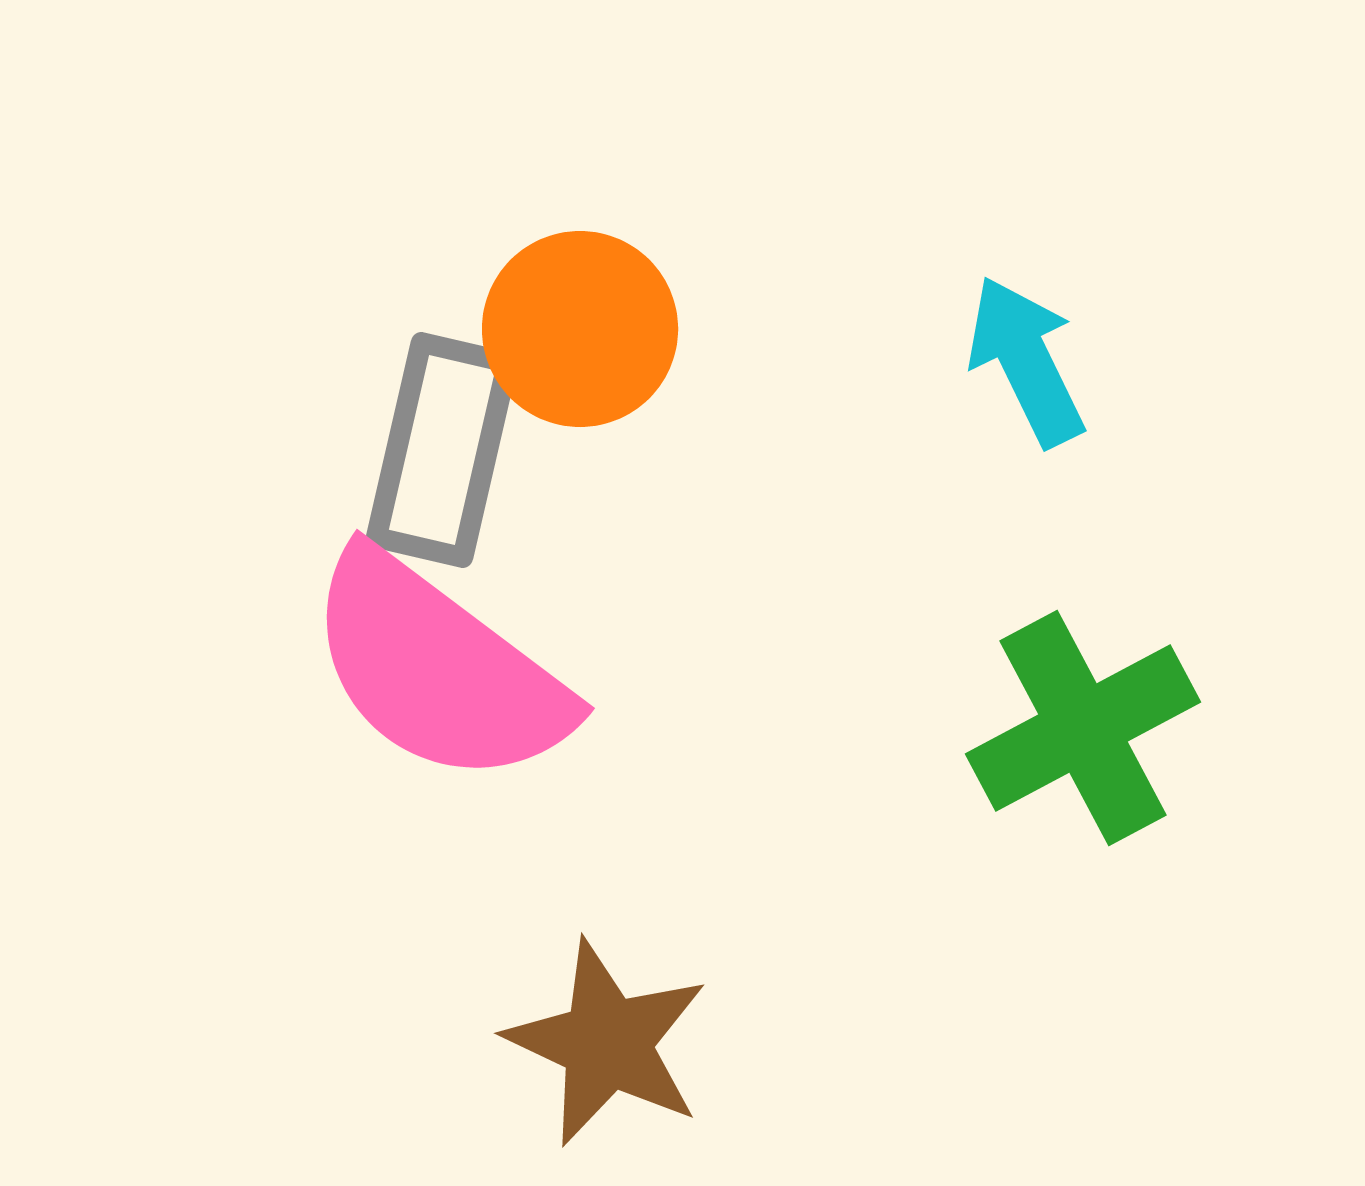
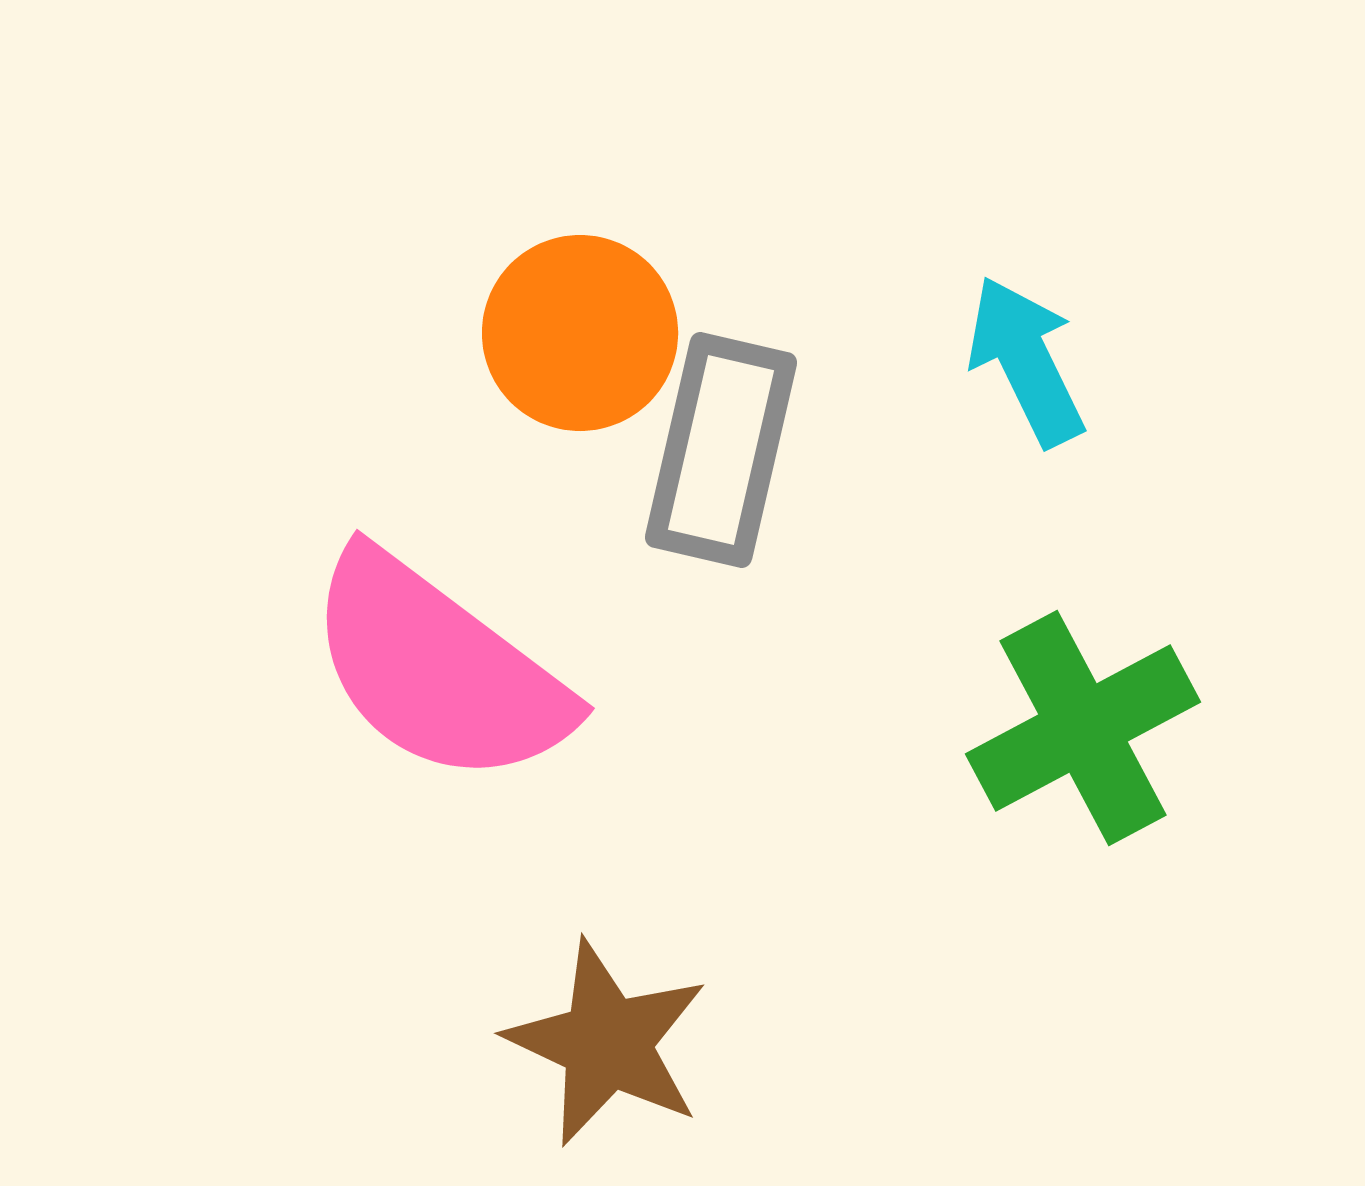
orange circle: moved 4 px down
gray rectangle: moved 279 px right
